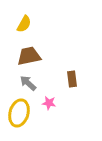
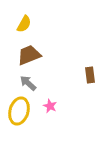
brown trapezoid: moved 1 px up; rotated 10 degrees counterclockwise
brown rectangle: moved 18 px right, 4 px up
pink star: moved 1 px right, 3 px down; rotated 16 degrees clockwise
yellow ellipse: moved 2 px up
